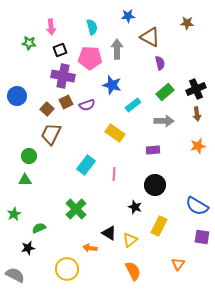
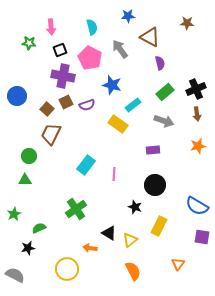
gray arrow at (117, 49): moved 3 px right; rotated 36 degrees counterclockwise
pink pentagon at (90, 58): rotated 25 degrees clockwise
gray arrow at (164, 121): rotated 18 degrees clockwise
yellow rectangle at (115, 133): moved 3 px right, 9 px up
green cross at (76, 209): rotated 10 degrees clockwise
